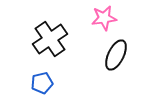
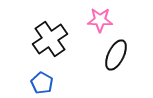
pink star: moved 4 px left, 2 px down; rotated 10 degrees clockwise
blue pentagon: rotated 30 degrees counterclockwise
